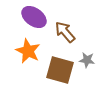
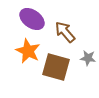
purple ellipse: moved 2 px left, 2 px down
gray star: moved 1 px right, 2 px up
brown square: moved 4 px left, 3 px up
